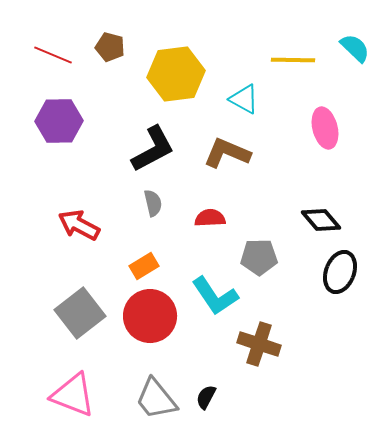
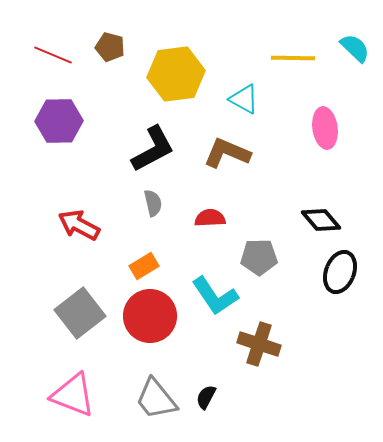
yellow line: moved 2 px up
pink ellipse: rotated 6 degrees clockwise
